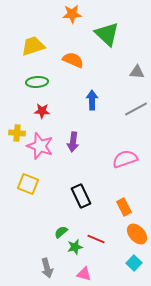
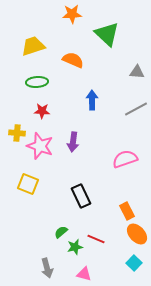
orange rectangle: moved 3 px right, 4 px down
